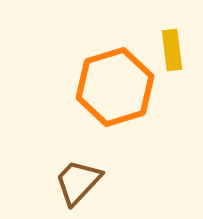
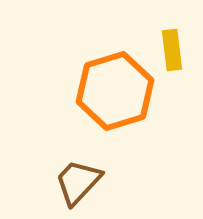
orange hexagon: moved 4 px down
